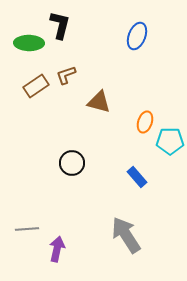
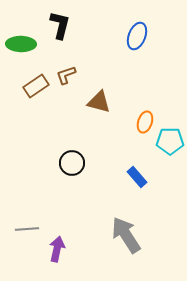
green ellipse: moved 8 px left, 1 px down
